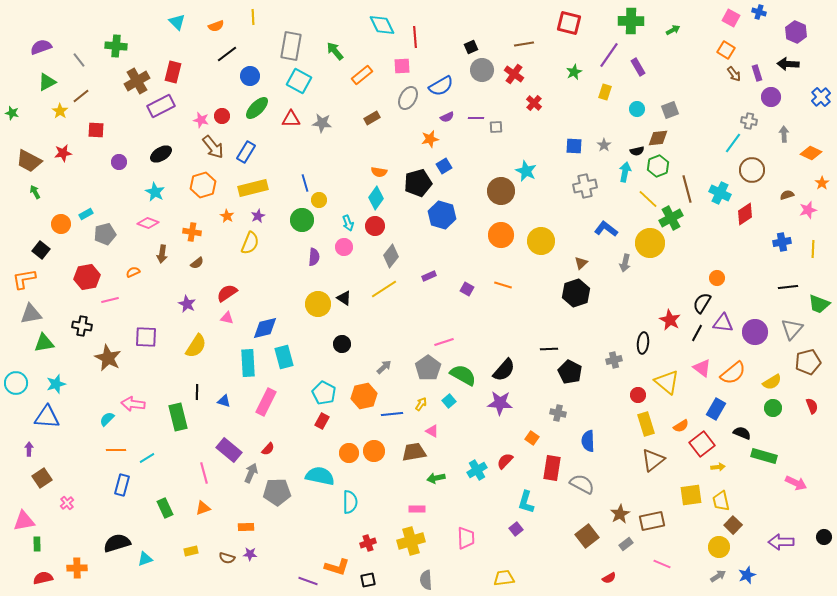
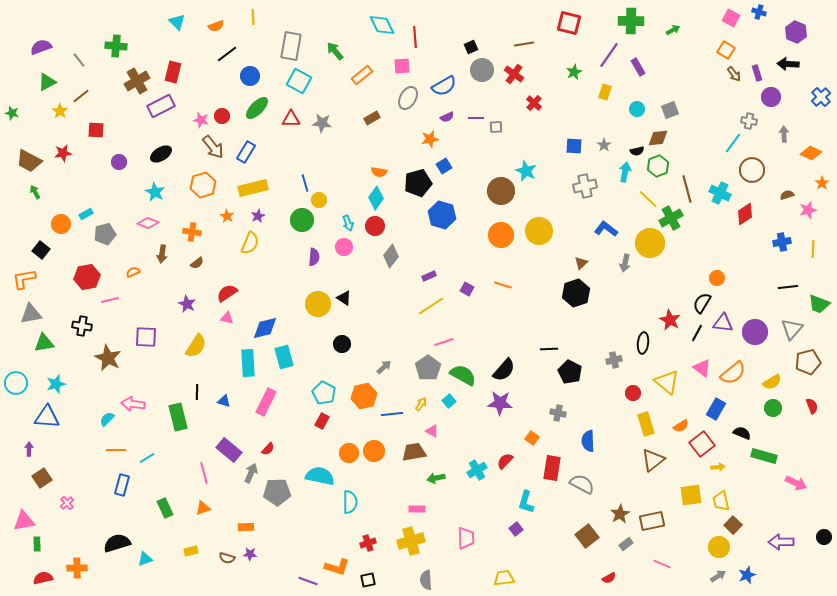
blue semicircle at (441, 86): moved 3 px right
yellow circle at (541, 241): moved 2 px left, 10 px up
yellow line at (384, 289): moved 47 px right, 17 px down
red circle at (638, 395): moved 5 px left, 2 px up
